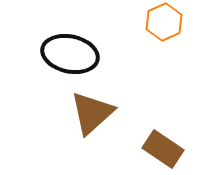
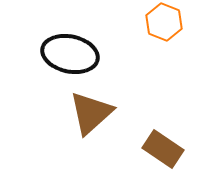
orange hexagon: rotated 15 degrees counterclockwise
brown triangle: moved 1 px left
